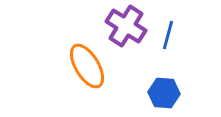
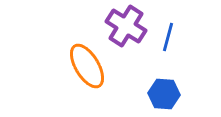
blue line: moved 2 px down
blue hexagon: moved 1 px down
